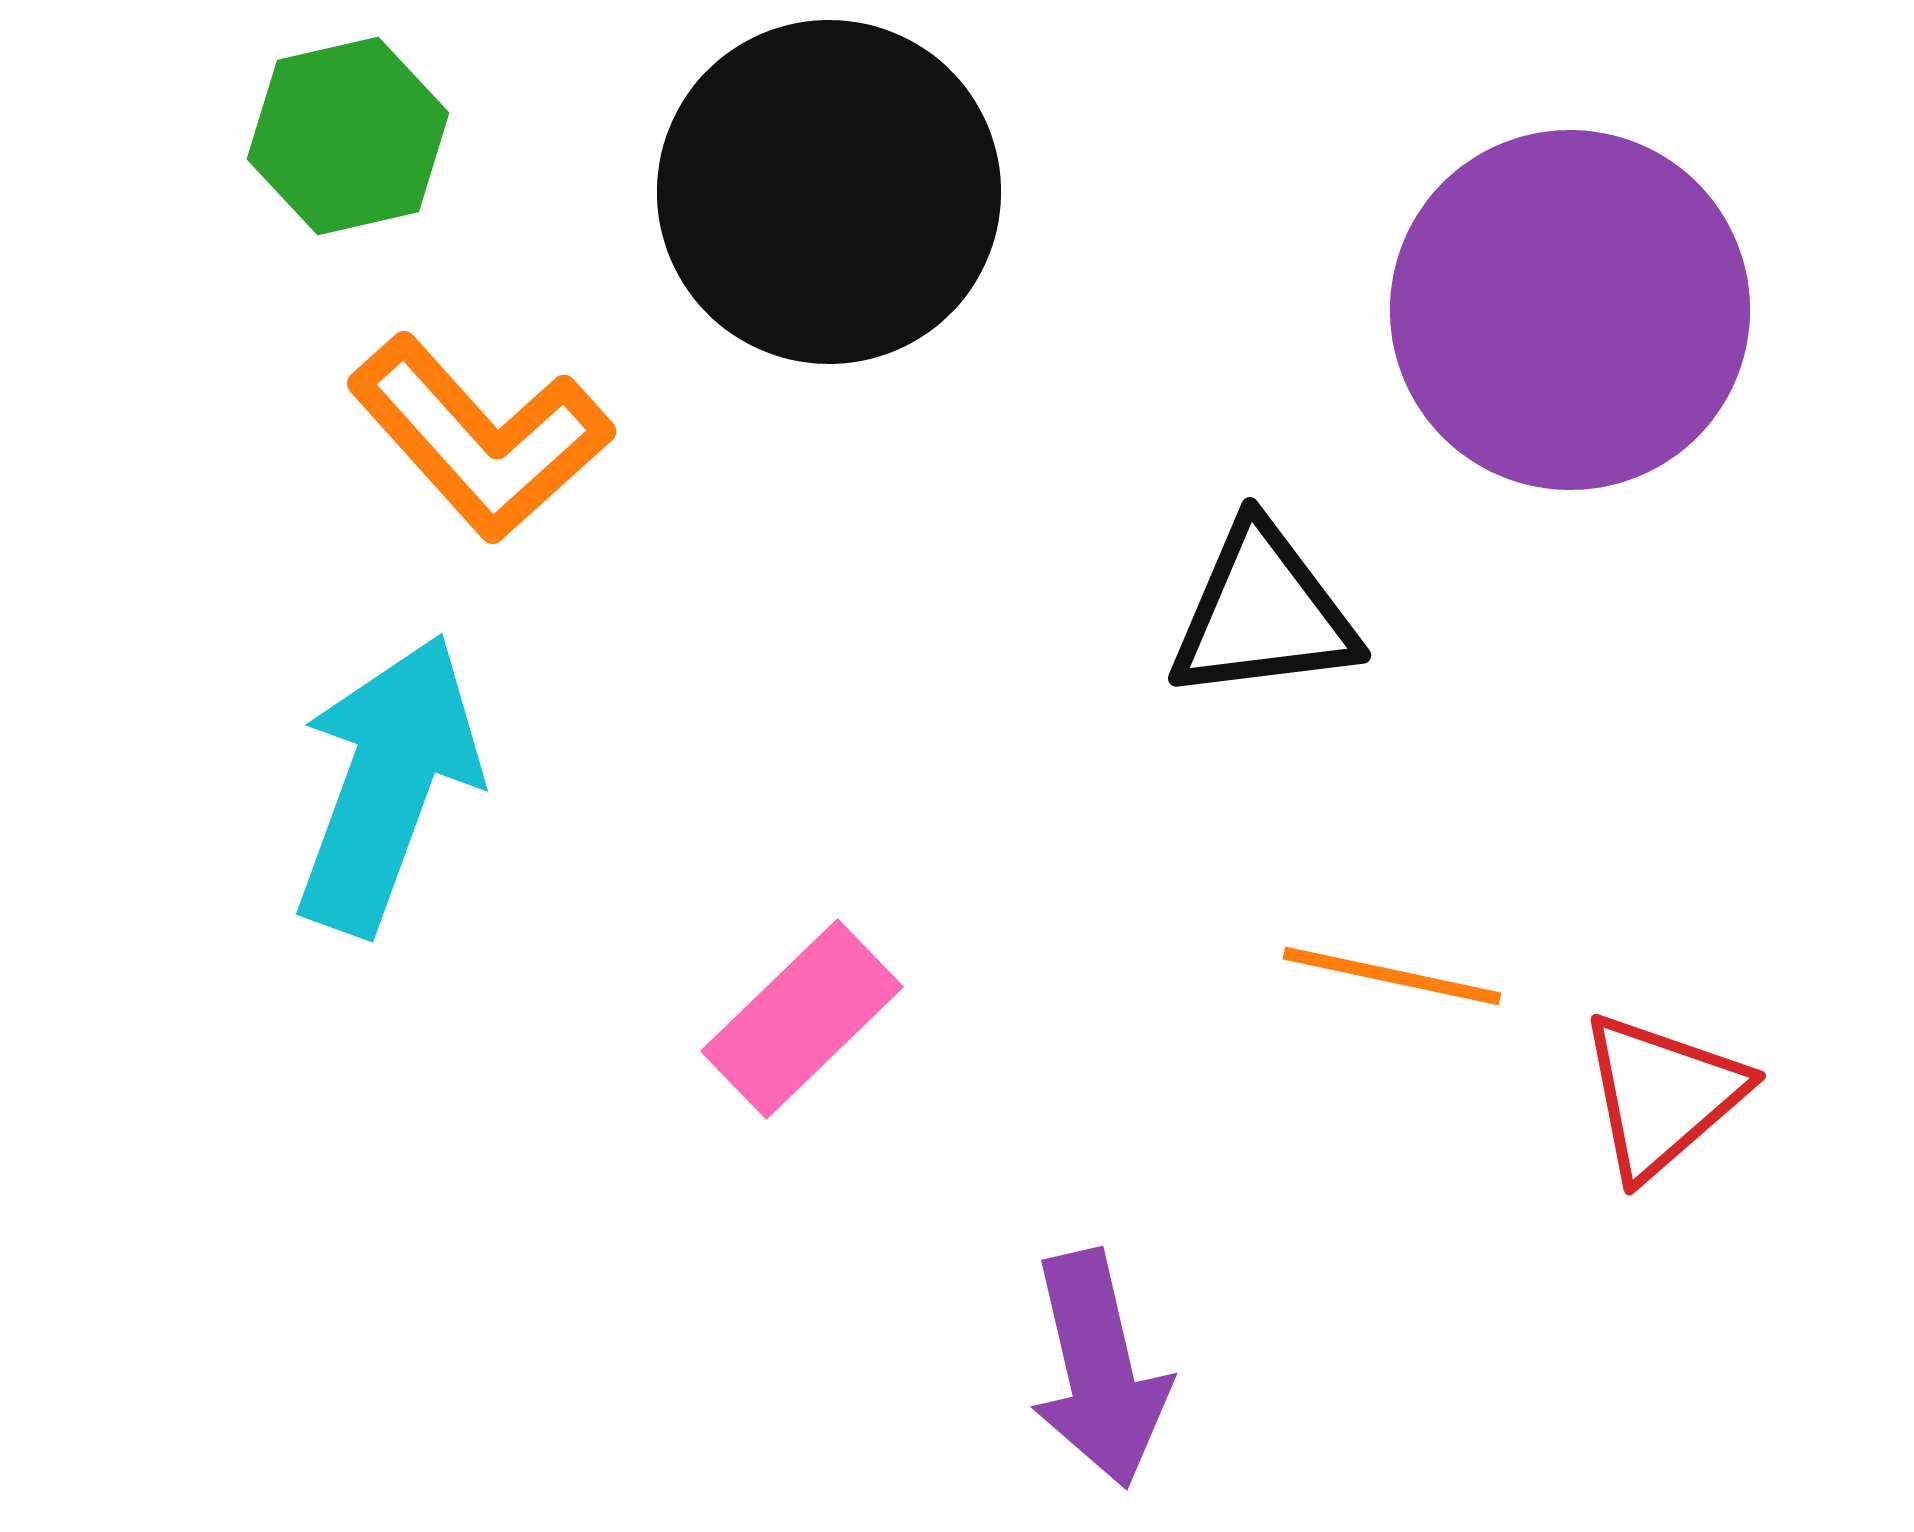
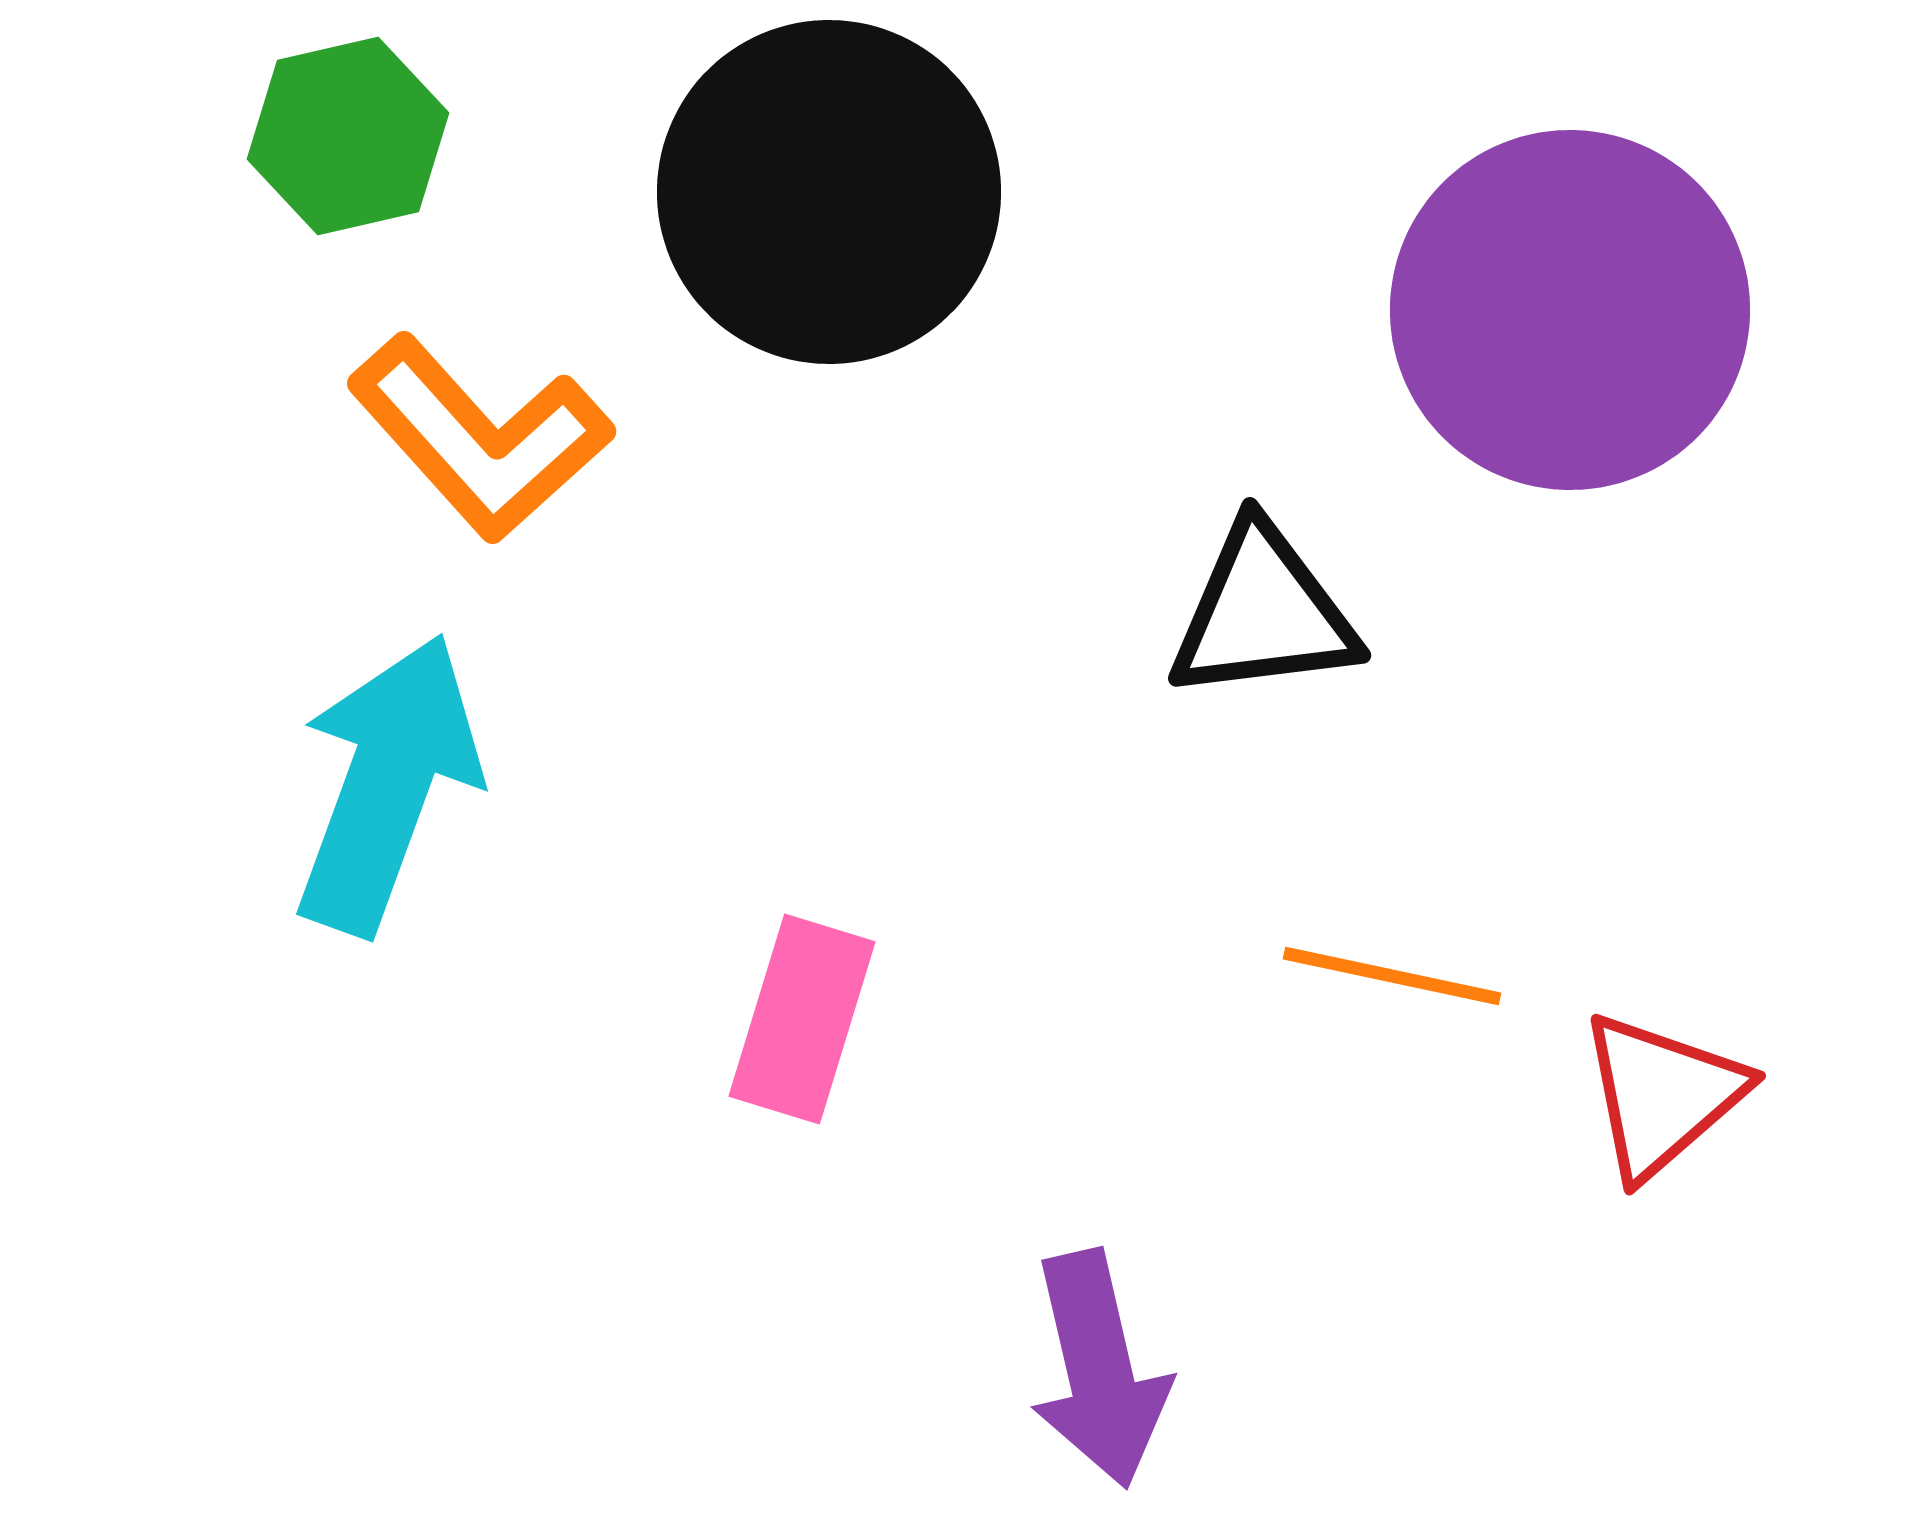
pink rectangle: rotated 29 degrees counterclockwise
